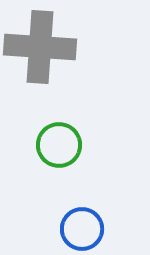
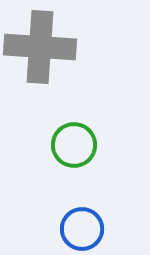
green circle: moved 15 px right
